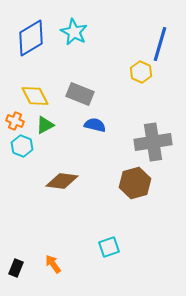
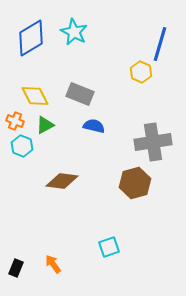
blue semicircle: moved 1 px left, 1 px down
